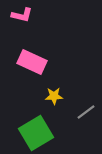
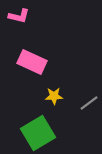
pink L-shape: moved 3 px left, 1 px down
gray line: moved 3 px right, 9 px up
green square: moved 2 px right
